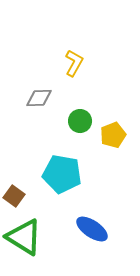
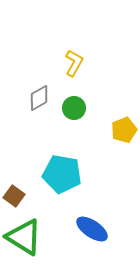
gray diamond: rotated 28 degrees counterclockwise
green circle: moved 6 px left, 13 px up
yellow pentagon: moved 11 px right, 5 px up
